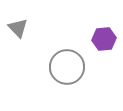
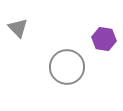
purple hexagon: rotated 15 degrees clockwise
